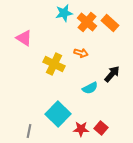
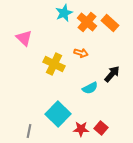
cyan star: rotated 12 degrees counterclockwise
pink triangle: rotated 12 degrees clockwise
